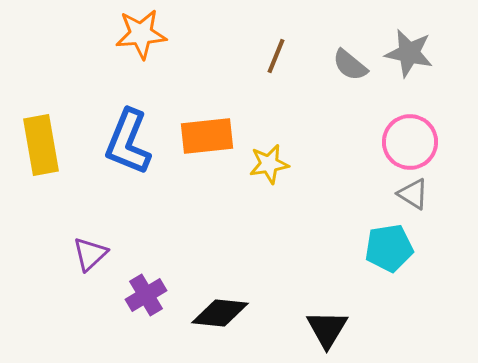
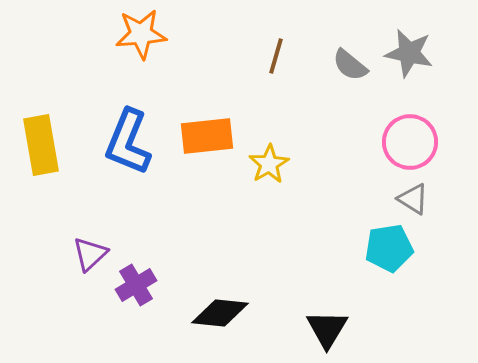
brown line: rotated 6 degrees counterclockwise
yellow star: rotated 21 degrees counterclockwise
gray triangle: moved 5 px down
purple cross: moved 10 px left, 10 px up
